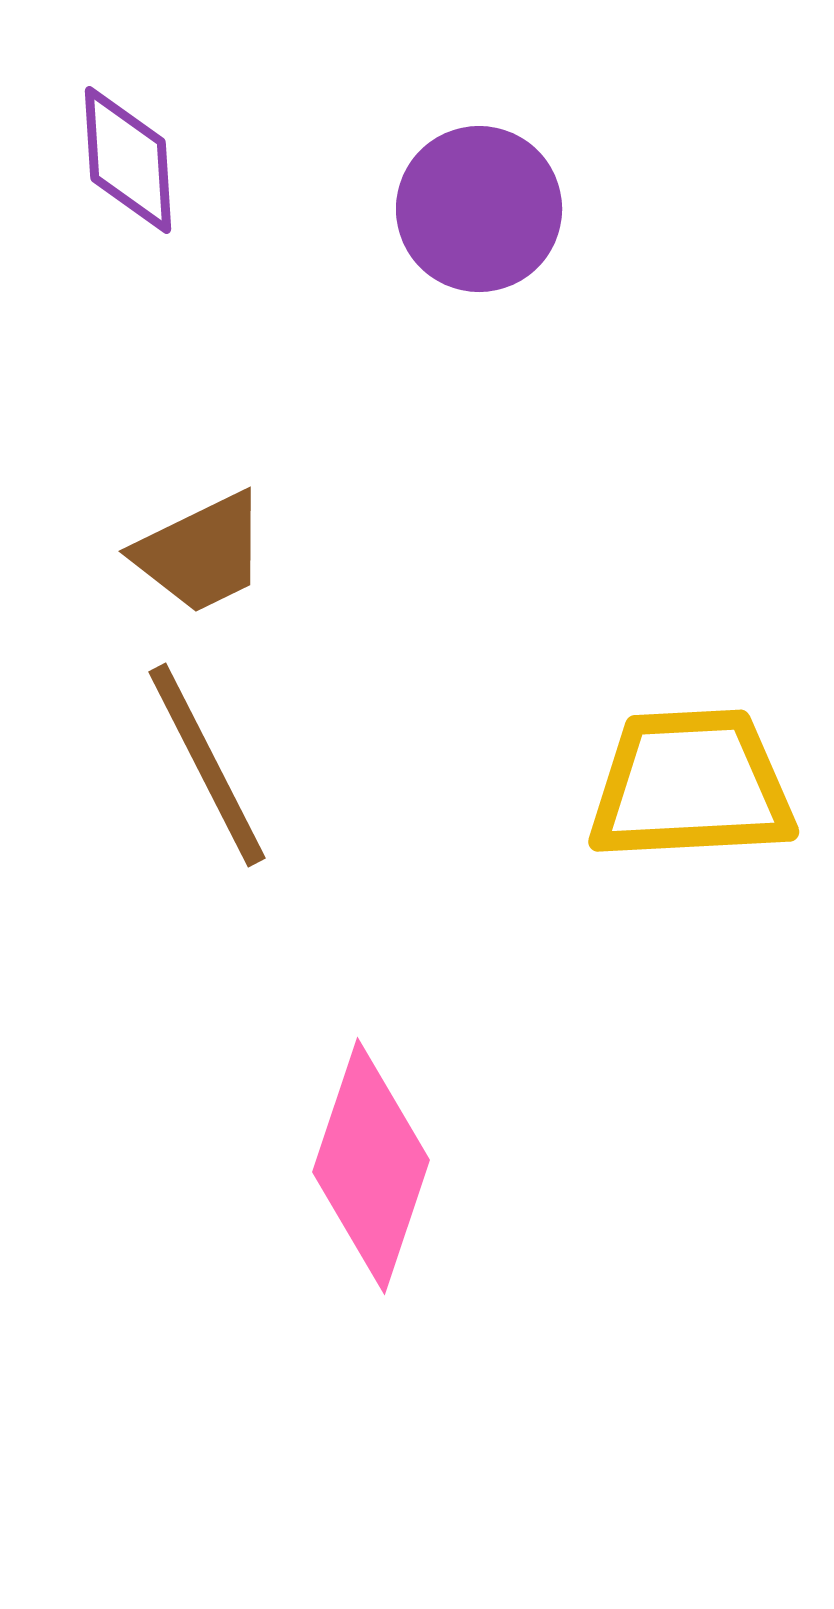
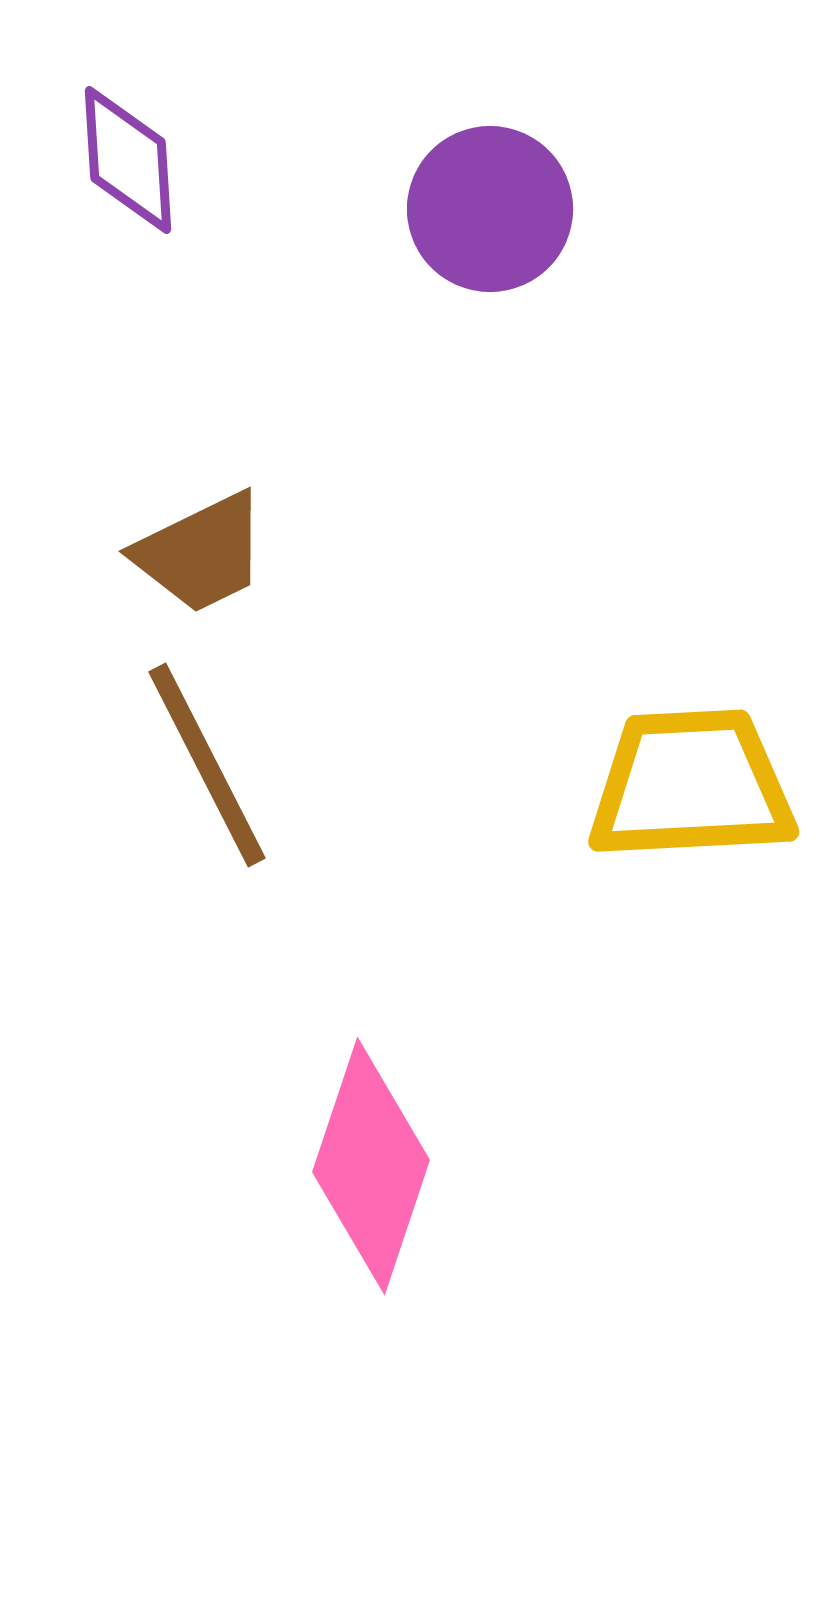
purple circle: moved 11 px right
